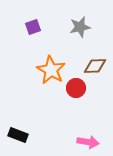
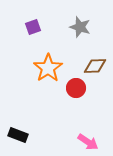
gray star: rotated 30 degrees clockwise
orange star: moved 3 px left, 2 px up; rotated 8 degrees clockwise
pink arrow: rotated 25 degrees clockwise
